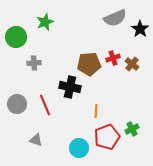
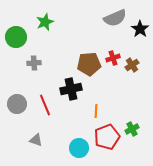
brown cross: moved 1 px down; rotated 16 degrees clockwise
black cross: moved 1 px right, 2 px down; rotated 25 degrees counterclockwise
